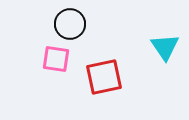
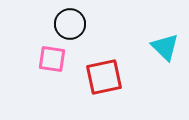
cyan triangle: rotated 12 degrees counterclockwise
pink square: moved 4 px left
